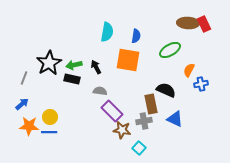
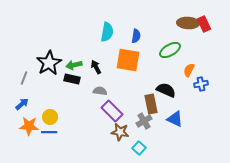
gray cross: rotated 21 degrees counterclockwise
brown star: moved 2 px left, 2 px down
